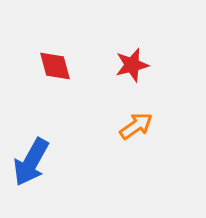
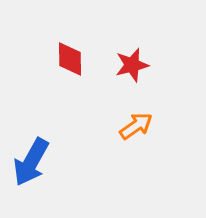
red diamond: moved 15 px right, 7 px up; rotated 15 degrees clockwise
